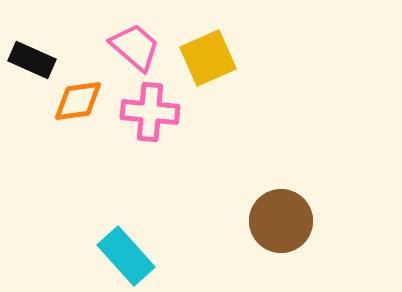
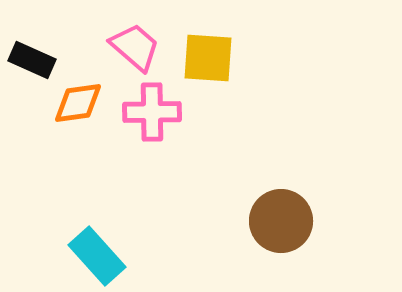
yellow square: rotated 28 degrees clockwise
orange diamond: moved 2 px down
pink cross: moved 2 px right; rotated 6 degrees counterclockwise
cyan rectangle: moved 29 px left
